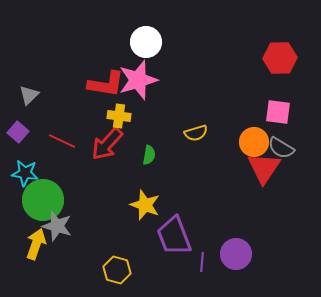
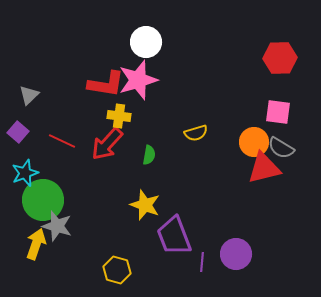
red triangle: rotated 42 degrees clockwise
cyan star: rotated 28 degrees counterclockwise
